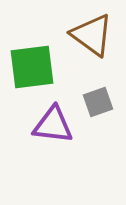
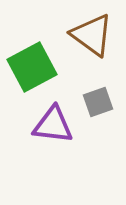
green square: rotated 21 degrees counterclockwise
